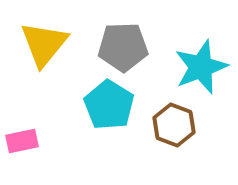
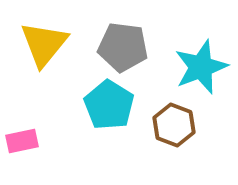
gray pentagon: rotated 9 degrees clockwise
